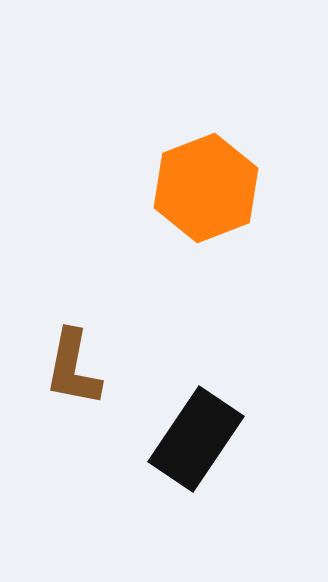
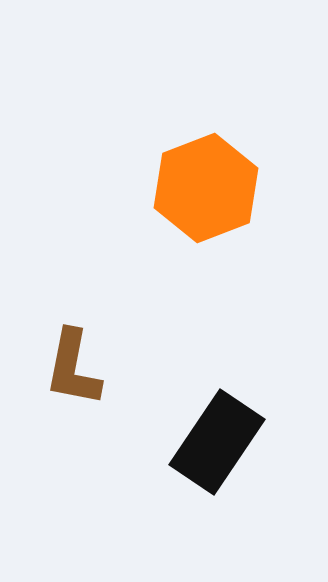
black rectangle: moved 21 px right, 3 px down
